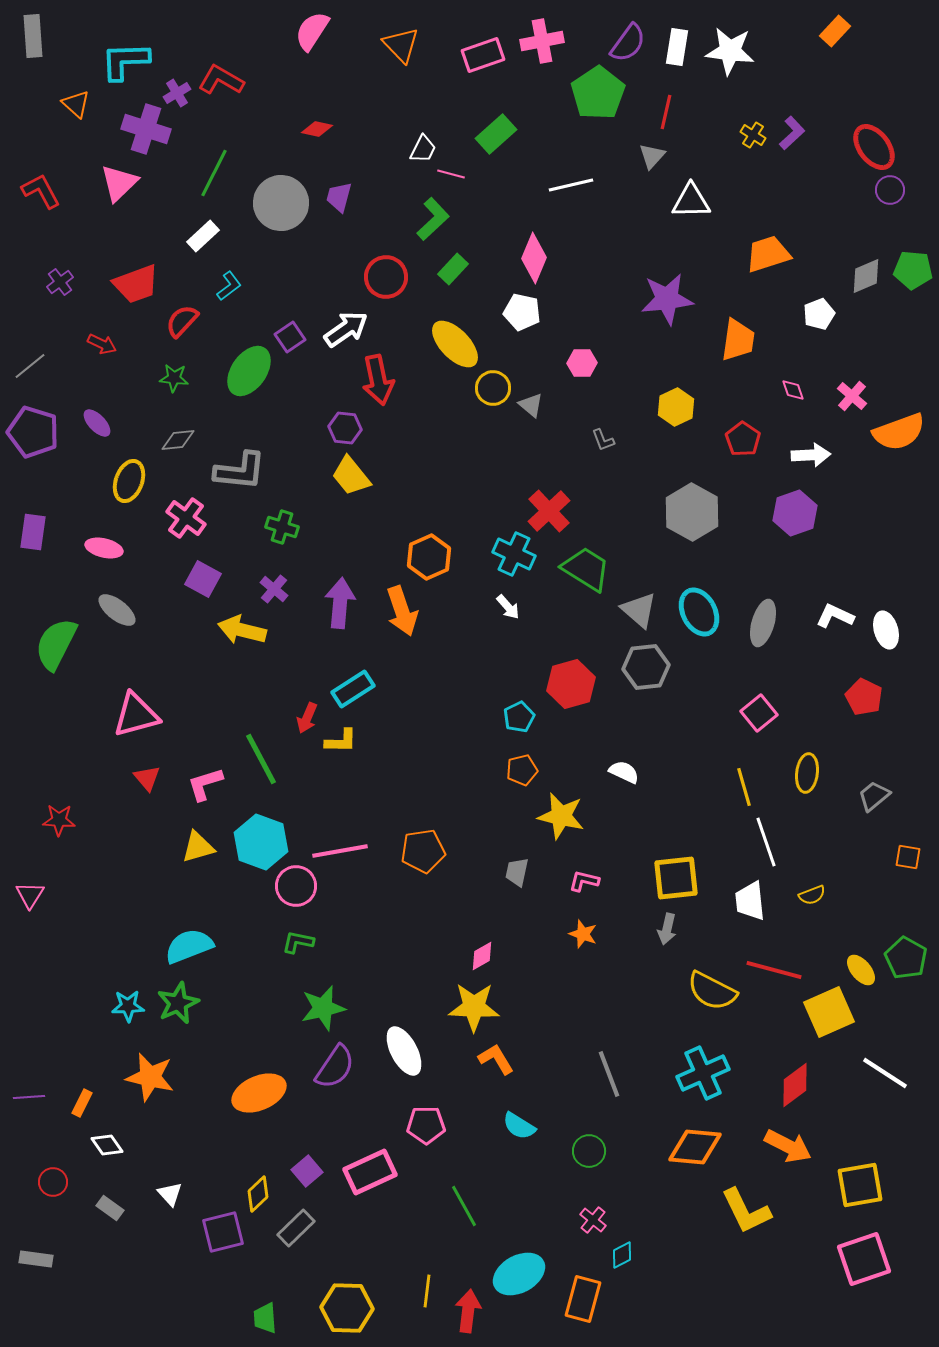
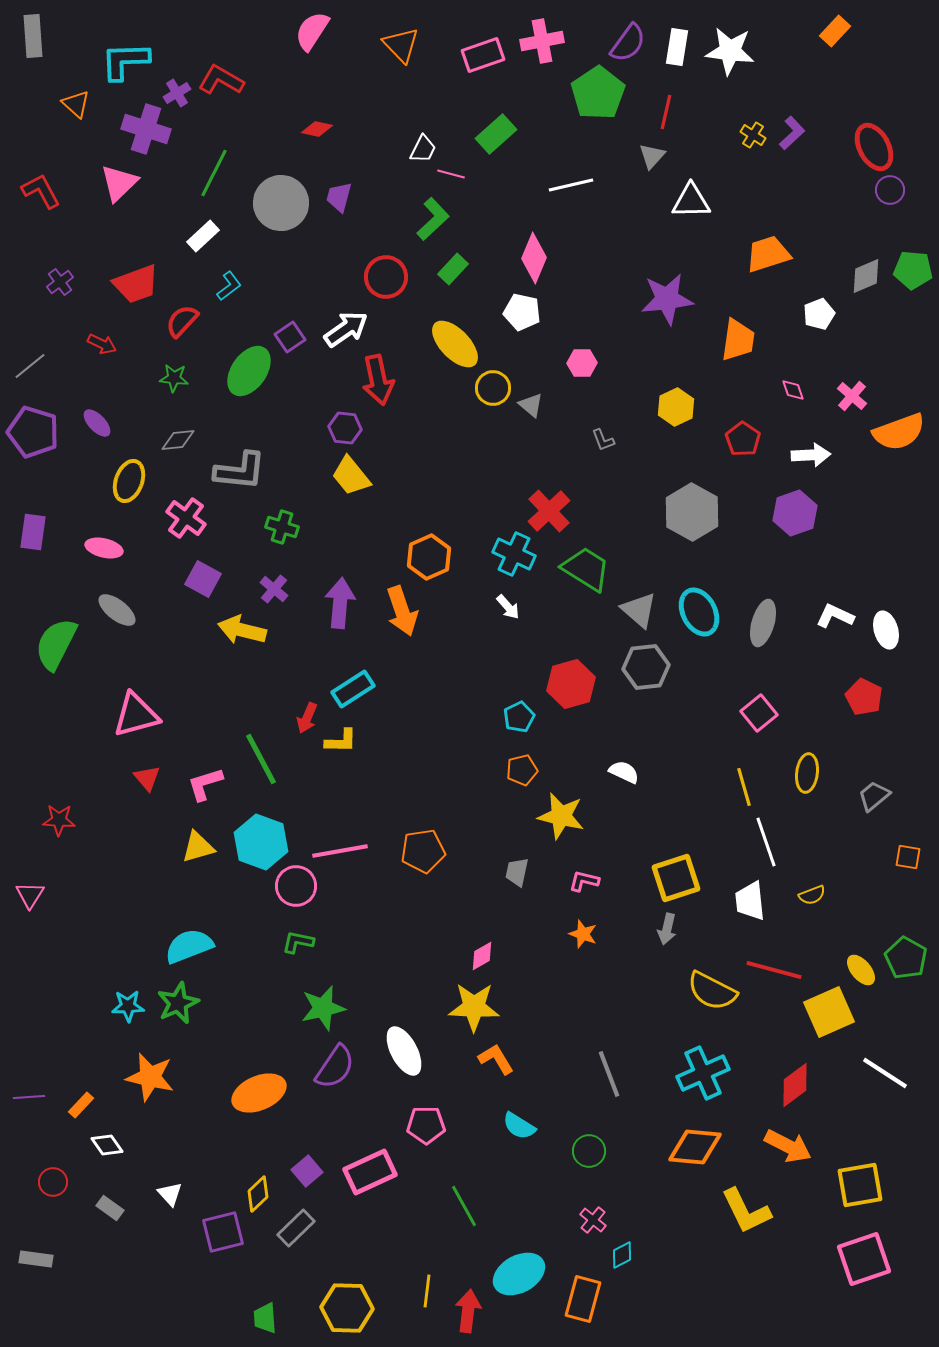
red ellipse at (874, 147): rotated 9 degrees clockwise
yellow square at (676, 878): rotated 12 degrees counterclockwise
orange rectangle at (82, 1103): moved 1 px left, 2 px down; rotated 16 degrees clockwise
